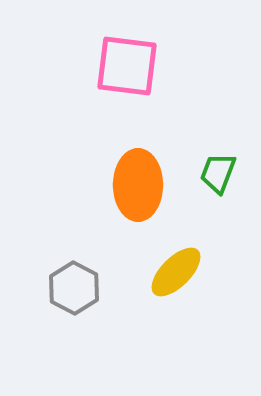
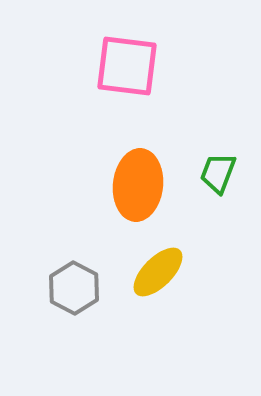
orange ellipse: rotated 6 degrees clockwise
yellow ellipse: moved 18 px left
